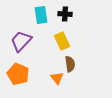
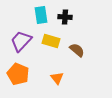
black cross: moved 3 px down
yellow rectangle: moved 11 px left; rotated 48 degrees counterclockwise
brown semicircle: moved 7 px right, 14 px up; rotated 42 degrees counterclockwise
